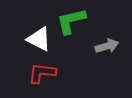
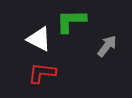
green L-shape: rotated 12 degrees clockwise
gray arrow: rotated 35 degrees counterclockwise
